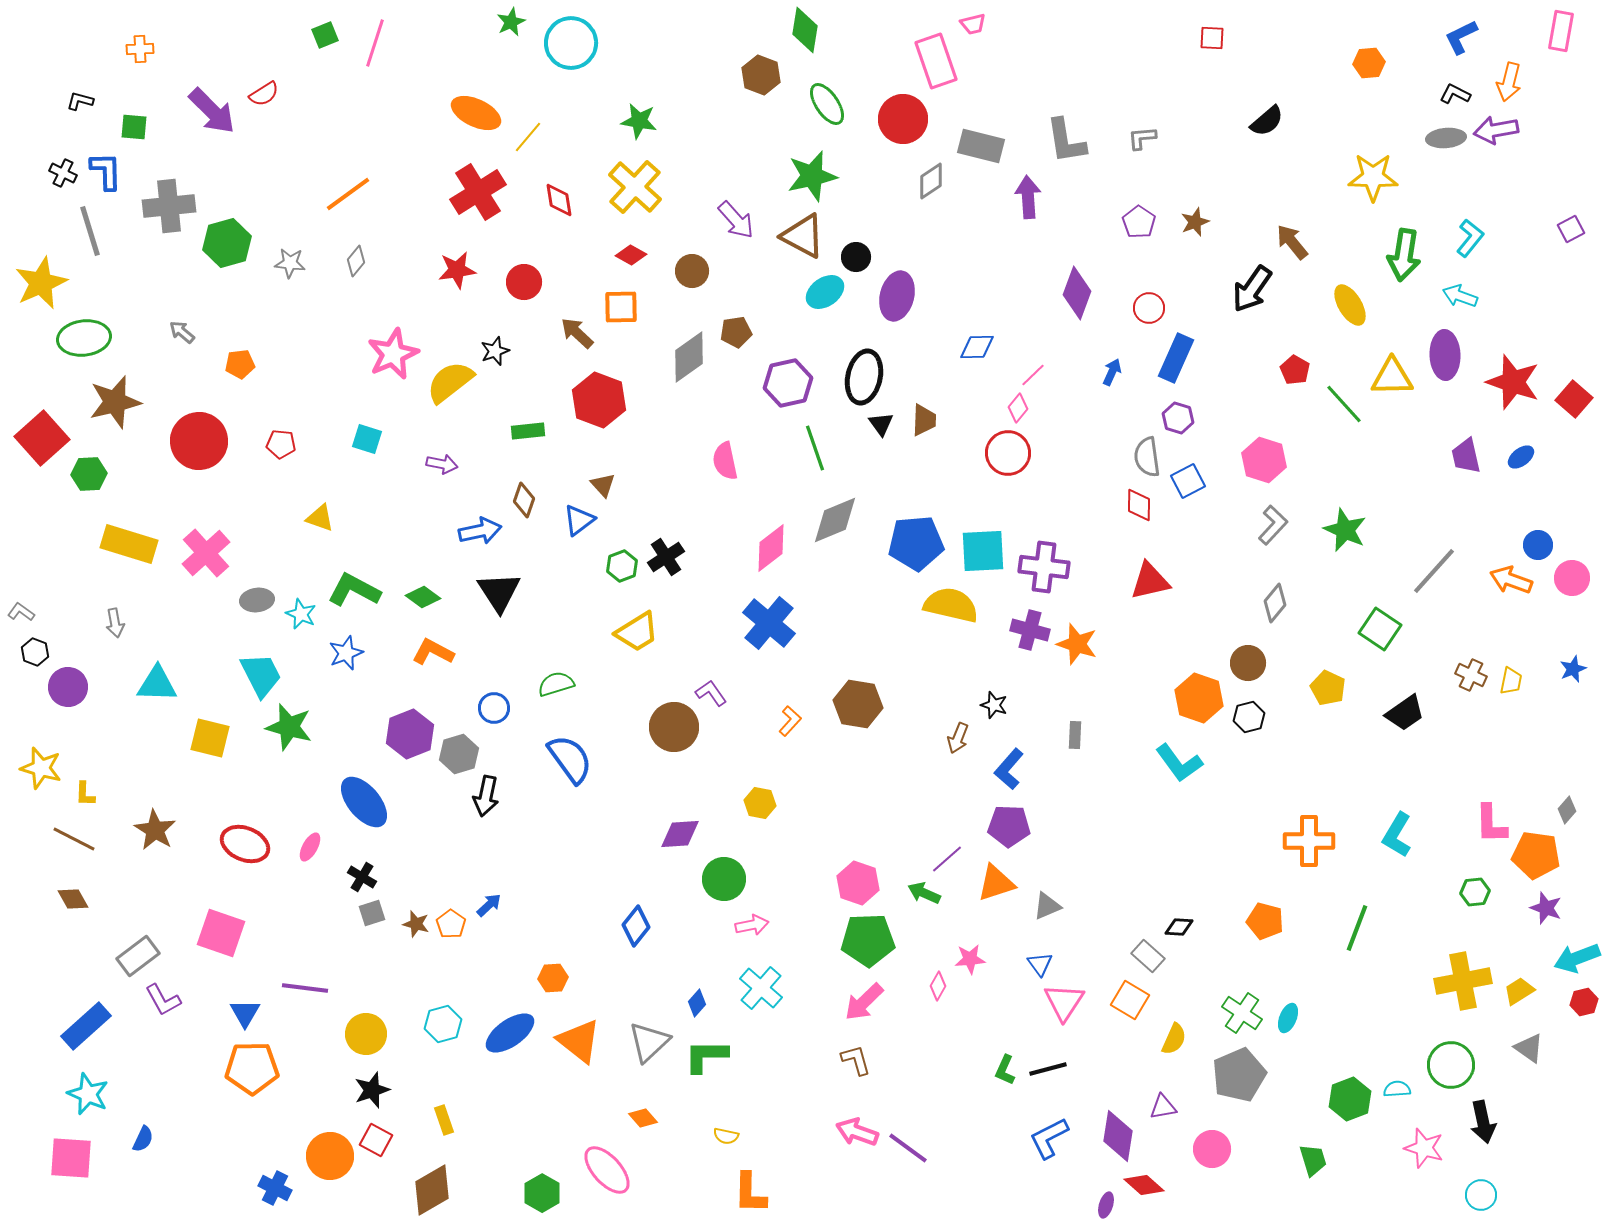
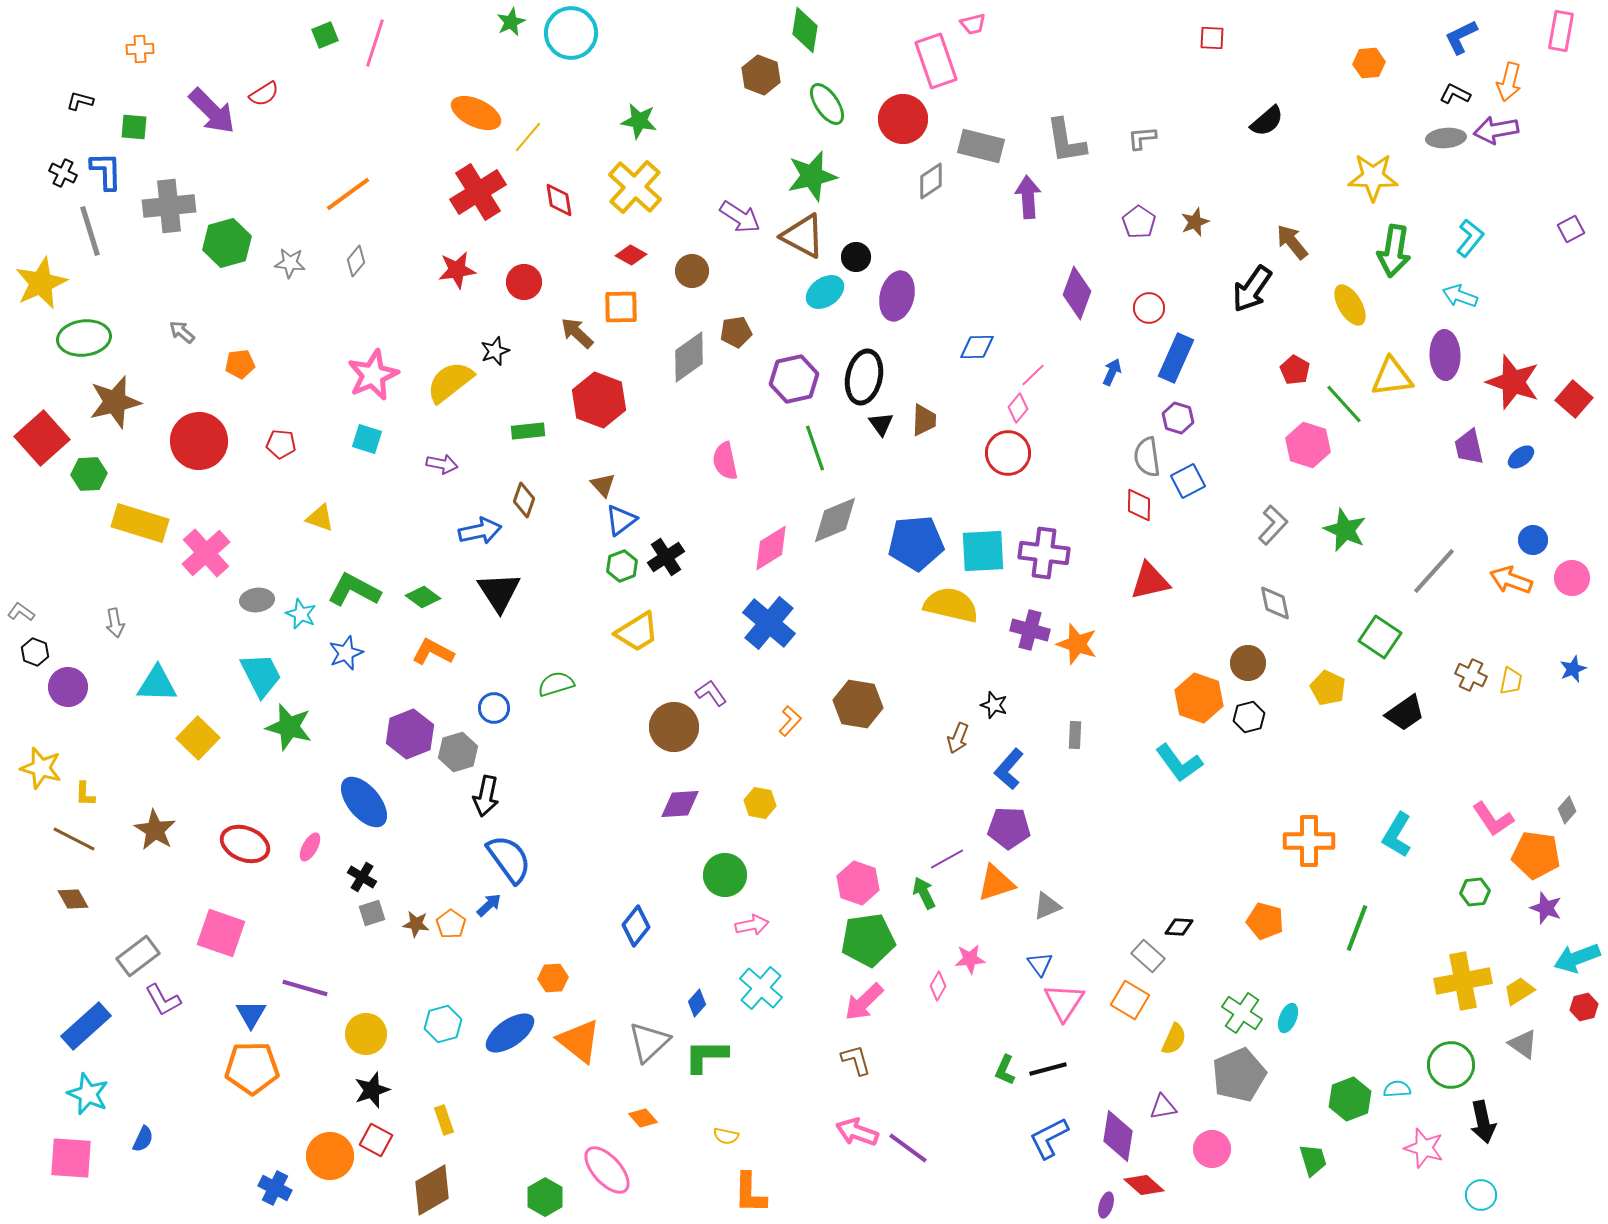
cyan circle at (571, 43): moved 10 px up
purple arrow at (736, 220): moved 4 px right, 3 px up; rotated 15 degrees counterclockwise
green arrow at (1404, 255): moved 10 px left, 4 px up
pink star at (393, 354): moved 20 px left, 21 px down
yellow triangle at (1392, 377): rotated 6 degrees counterclockwise
purple hexagon at (788, 383): moved 6 px right, 4 px up
purple trapezoid at (1466, 456): moved 3 px right, 9 px up
pink hexagon at (1264, 460): moved 44 px right, 15 px up
blue triangle at (579, 520): moved 42 px right
yellow rectangle at (129, 544): moved 11 px right, 21 px up
blue circle at (1538, 545): moved 5 px left, 5 px up
pink diamond at (771, 548): rotated 6 degrees clockwise
purple cross at (1044, 567): moved 14 px up
gray diamond at (1275, 603): rotated 51 degrees counterclockwise
green square at (1380, 629): moved 8 px down
yellow square at (210, 738): moved 12 px left; rotated 30 degrees clockwise
gray hexagon at (459, 754): moved 1 px left, 2 px up
blue semicircle at (570, 759): moved 61 px left, 100 px down
pink L-shape at (1491, 824): moved 2 px right, 5 px up; rotated 33 degrees counterclockwise
purple pentagon at (1009, 826): moved 2 px down
purple diamond at (680, 834): moved 30 px up
purple line at (947, 859): rotated 12 degrees clockwise
green circle at (724, 879): moved 1 px right, 4 px up
green arrow at (924, 893): rotated 40 degrees clockwise
brown star at (416, 924): rotated 8 degrees counterclockwise
green pentagon at (868, 940): rotated 6 degrees counterclockwise
purple line at (305, 988): rotated 9 degrees clockwise
red hexagon at (1584, 1002): moved 5 px down
blue triangle at (245, 1013): moved 6 px right, 1 px down
gray triangle at (1529, 1048): moved 6 px left, 4 px up
green hexagon at (542, 1193): moved 3 px right, 4 px down
